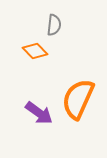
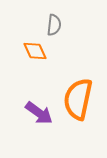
orange diamond: rotated 20 degrees clockwise
orange semicircle: rotated 12 degrees counterclockwise
